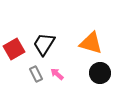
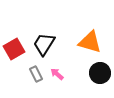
orange triangle: moved 1 px left, 1 px up
